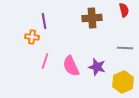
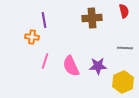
red semicircle: moved 1 px down
purple line: moved 1 px up
purple star: moved 1 px right, 1 px up; rotated 18 degrees counterclockwise
